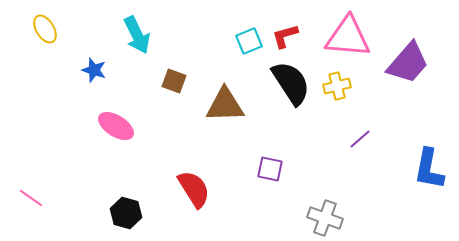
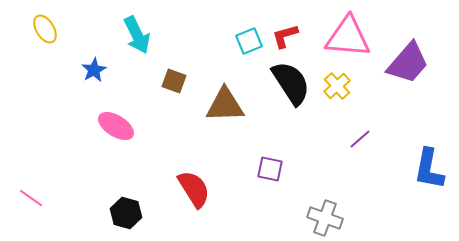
blue star: rotated 25 degrees clockwise
yellow cross: rotated 28 degrees counterclockwise
